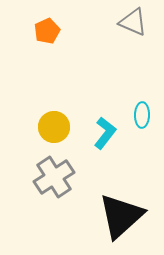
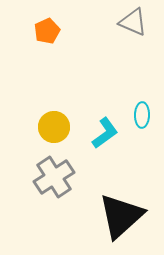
cyan L-shape: rotated 16 degrees clockwise
